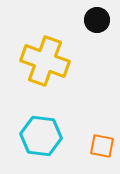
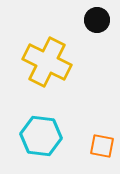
yellow cross: moved 2 px right, 1 px down; rotated 6 degrees clockwise
